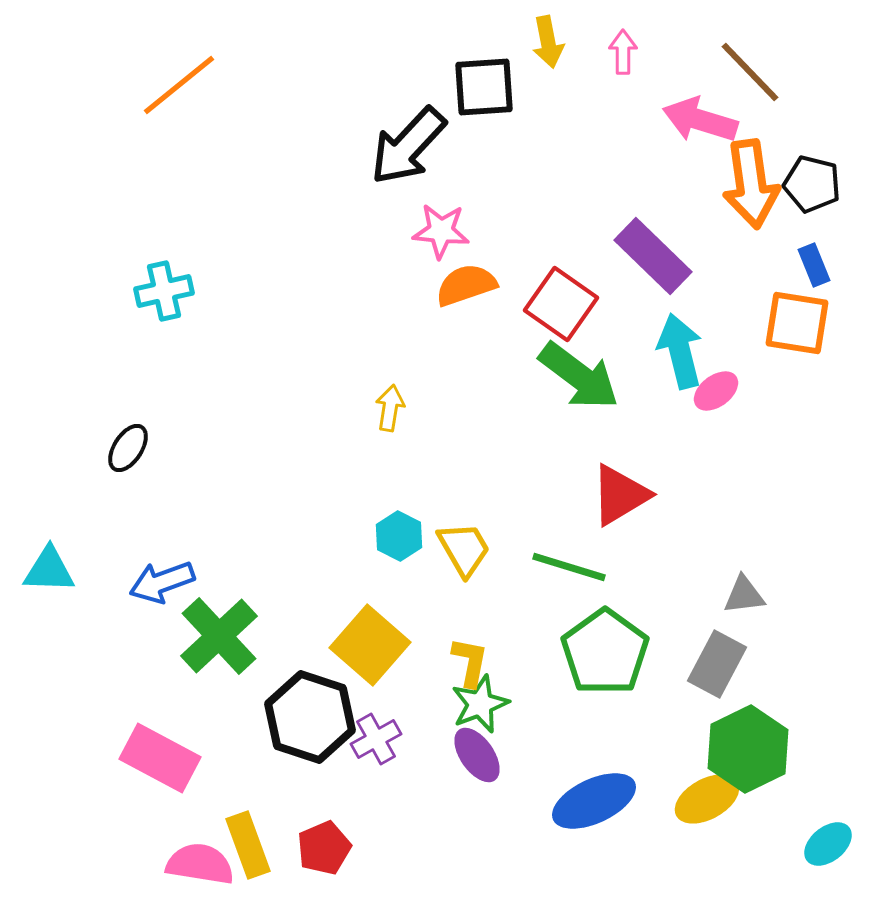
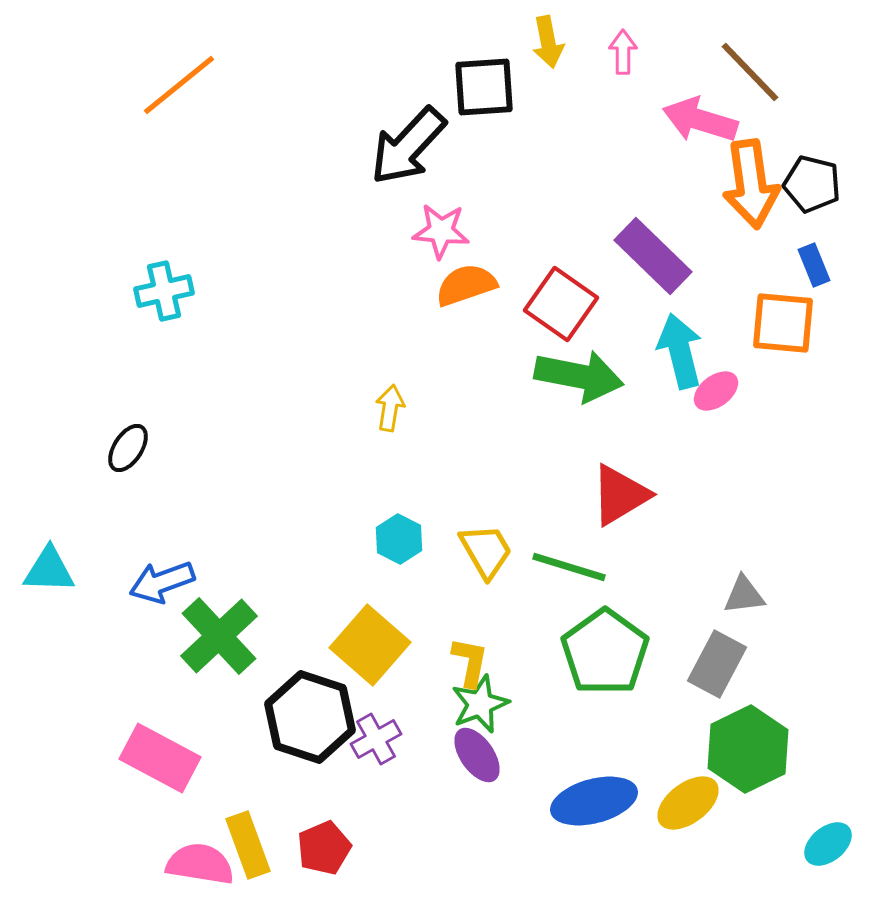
orange square at (797, 323): moved 14 px left; rotated 4 degrees counterclockwise
green arrow at (579, 376): rotated 26 degrees counterclockwise
cyan hexagon at (399, 536): moved 3 px down
yellow trapezoid at (464, 549): moved 22 px right, 2 px down
yellow ellipse at (707, 799): moved 19 px left, 4 px down; rotated 8 degrees counterclockwise
blue ellipse at (594, 801): rotated 10 degrees clockwise
